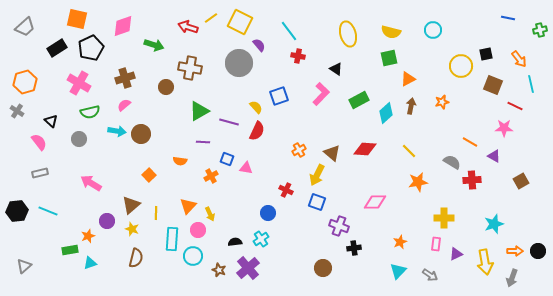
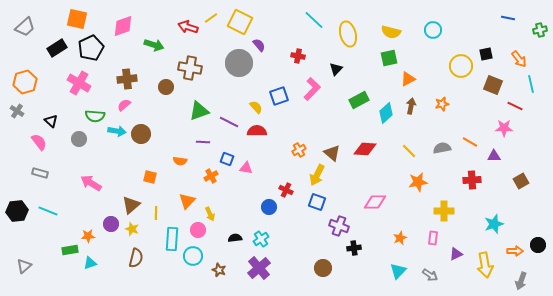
cyan line at (289, 31): moved 25 px right, 11 px up; rotated 10 degrees counterclockwise
black triangle at (336, 69): rotated 40 degrees clockwise
brown cross at (125, 78): moved 2 px right, 1 px down; rotated 12 degrees clockwise
pink L-shape at (321, 94): moved 9 px left, 5 px up
orange star at (442, 102): moved 2 px down
green triangle at (199, 111): rotated 10 degrees clockwise
green semicircle at (90, 112): moved 5 px right, 4 px down; rotated 18 degrees clockwise
purple line at (229, 122): rotated 12 degrees clockwise
red semicircle at (257, 131): rotated 114 degrees counterclockwise
purple triangle at (494, 156): rotated 32 degrees counterclockwise
gray semicircle at (452, 162): moved 10 px left, 14 px up; rotated 42 degrees counterclockwise
gray rectangle at (40, 173): rotated 28 degrees clockwise
orange square at (149, 175): moved 1 px right, 2 px down; rotated 32 degrees counterclockwise
orange triangle at (188, 206): moved 1 px left, 5 px up
blue circle at (268, 213): moved 1 px right, 6 px up
yellow cross at (444, 218): moved 7 px up
purple circle at (107, 221): moved 4 px right, 3 px down
orange star at (88, 236): rotated 16 degrees clockwise
black semicircle at (235, 242): moved 4 px up
orange star at (400, 242): moved 4 px up
pink rectangle at (436, 244): moved 3 px left, 6 px up
black circle at (538, 251): moved 6 px up
yellow arrow at (485, 262): moved 3 px down
purple cross at (248, 268): moved 11 px right
gray arrow at (512, 278): moved 9 px right, 3 px down
